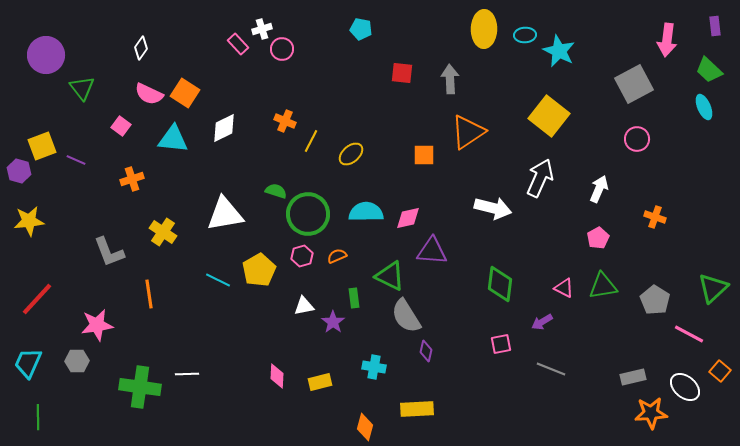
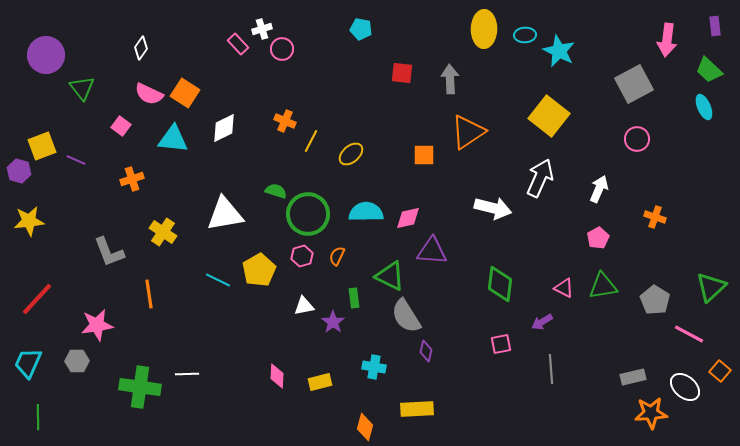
orange semicircle at (337, 256): rotated 42 degrees counterclockwise
green triangle at (713, 288): moved 2 px left, 1 px up
gray line at (551, 369): rotated 64 degrees clockwise
